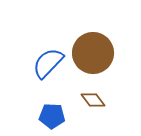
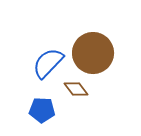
brown diamond: moved 17 px left, 11 px up
blue pentagon: moved 10 px left, 6 px up
